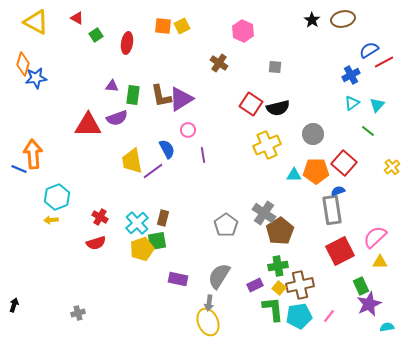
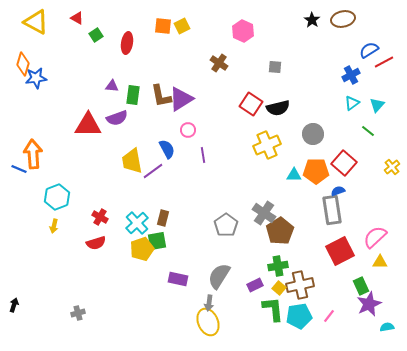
yellow arrow at (51, 220): moved 3 px right, 6 px down; rotated 72 degrees counterclockwise
